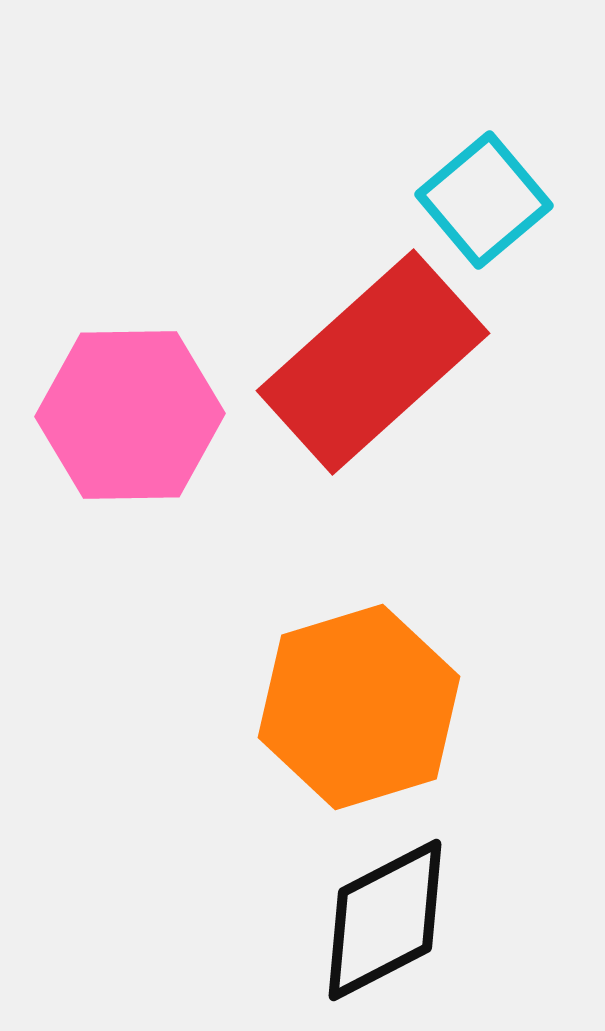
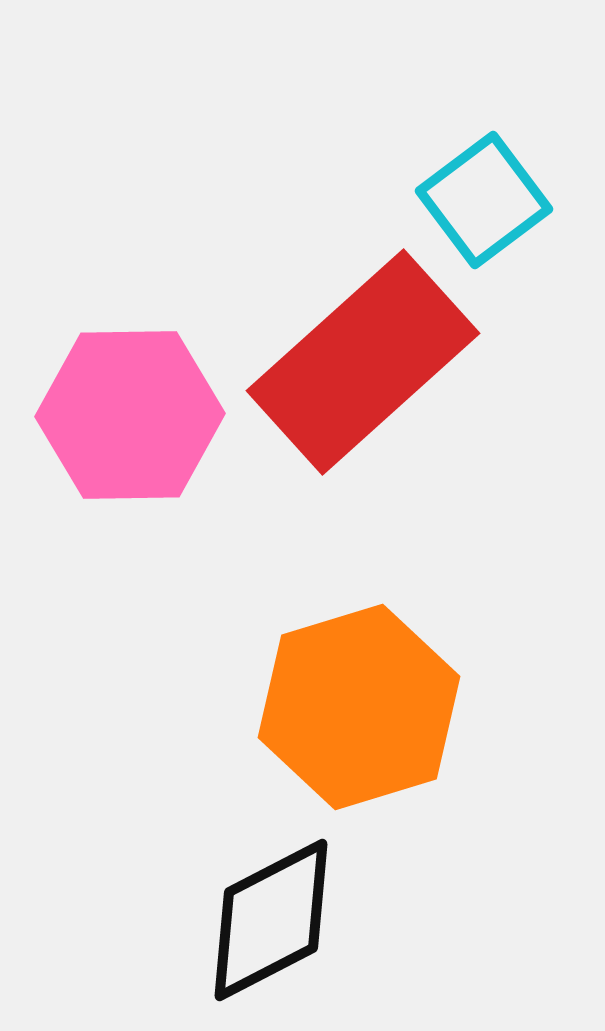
cyan square: rotated 3 degrees clockwise
red rectangle: moved 10 px left
black diamond: moved 114 px left
